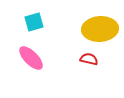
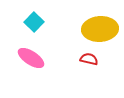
cyan square: rotated 30 degrees counterclockwise
pink ellipse: rotated 12 degrees counterclockwise
